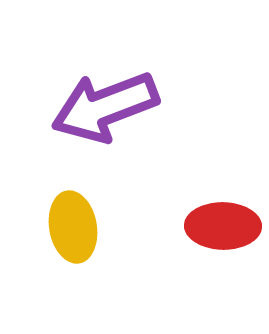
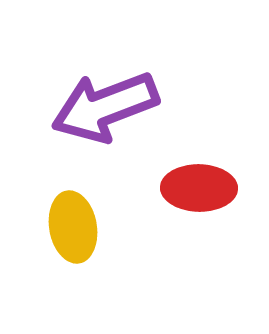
red ellipse: moved 24 px left, 38 px up
